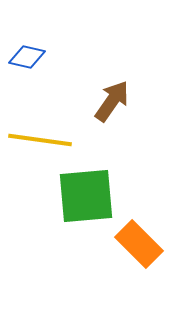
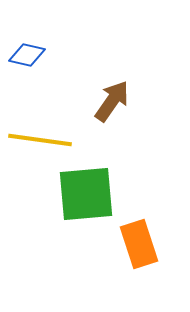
blue diamond: moved 2 px up
green square: moved 2 px up
orange rectangle: rotated 27 degrees clockwise
